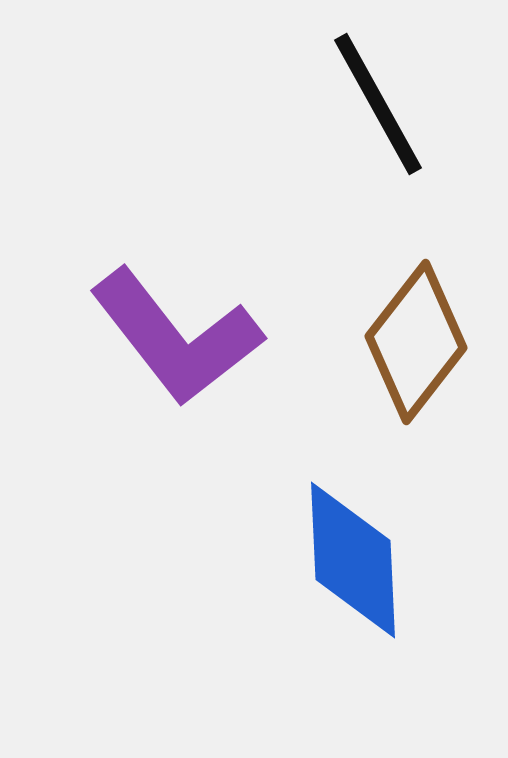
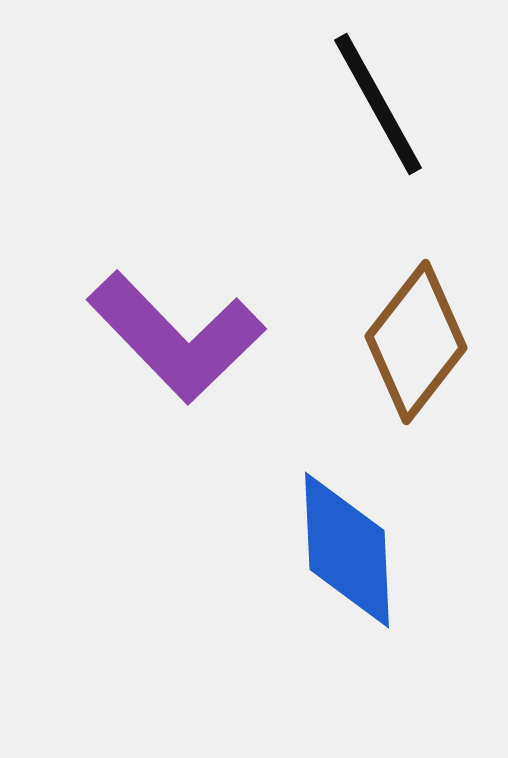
purple L-shape: rotated 6 degrees counterclockwise
blue diamond: moved 6 px left, 10 px up
